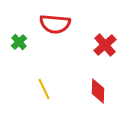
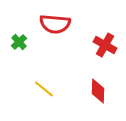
red cross: rotated 20 degrees counterclockwise
yellow line: rotated 25 degrees counterclockwise
